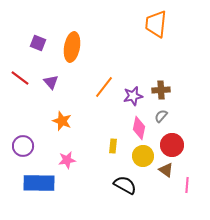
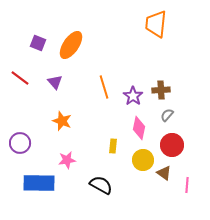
orange ellipse: moved 1 px left, 2 px up; rotated 24 degrees clockwise
purple triangle: moved 4 px right
orange line: rotated 55 degrees counterclockwise
purple star: rotated 24 degrees counterclockwise
gray semicircle: moved 6 px right, 1 px up
purple circle: moved 3 px left, 3 px up
yellow circle: moved 4 px down
brown triangle: moved 2 px left, 3 px down
black semicircle: moved 24 px left
